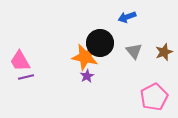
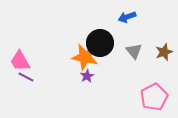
purple line: rotated 42 degrees clockwise
